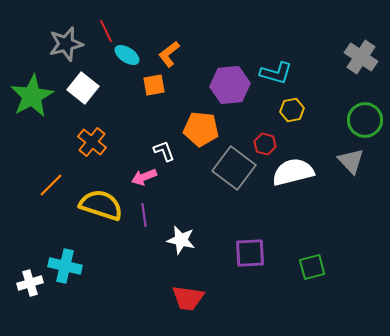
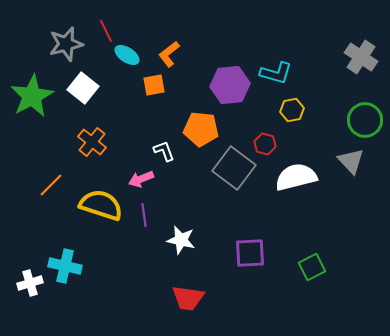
white semicircle: moved 3 px right, 5 px down
pink arrow: moved 3 px left, 2 px down
green square: rotated 12 degrees counterclockwise
